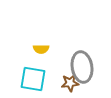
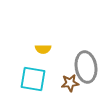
yellow semicircle: moved 2 px right
gray ellipse: moved 4 px right
